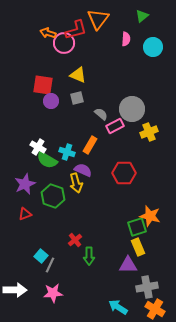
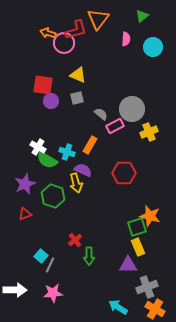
gray cross: rotated 10 degrees counterclockwise
